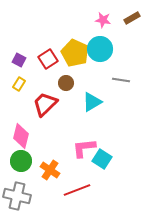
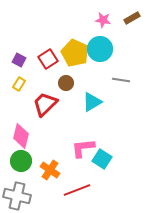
pink L-shape: moved 1 px left
